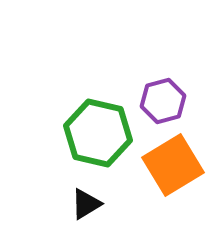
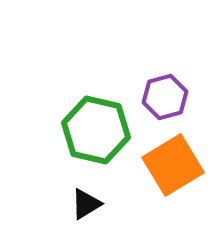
purple hexagon: moved 2 px right, 4 px up
green hexagon: moved 2 px left, 3 px up
